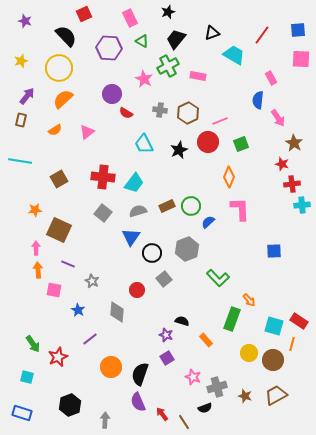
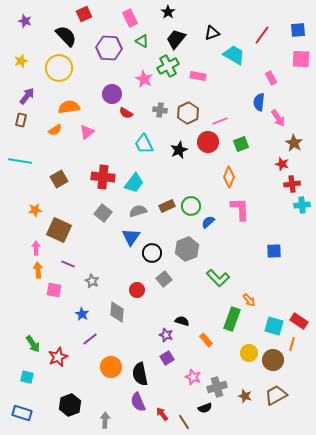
black star at (168, 12): rotated 16 degrees counterclockwise
orange semicircle at (63, 99): moved 6 px right, 8 px down; rotated 35 degrees clockwise
blue semicircle at (258, 100): moved 1 px right, 2 px down
blue star at (78, 310): moved 4 px right, 4 px down
black semicircle at (140, 374): rotated 30 degrees counterclockwise
